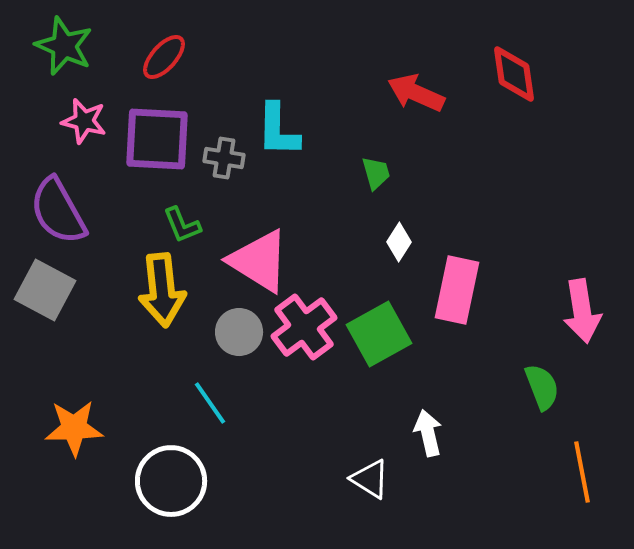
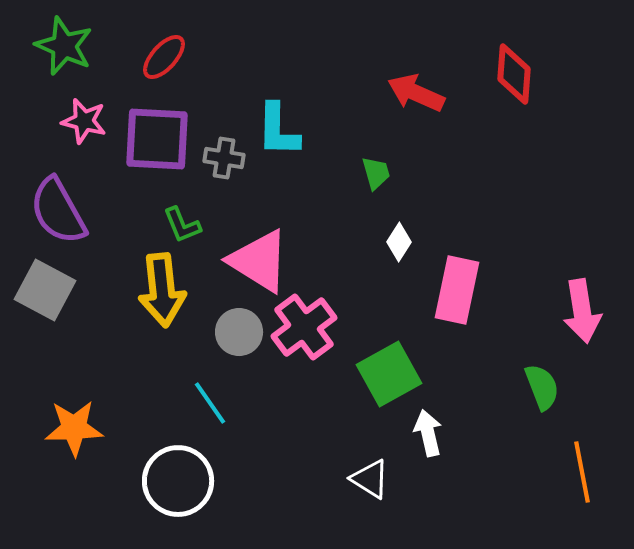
red diamond: rotated 12 degrees clockwise
green square: moved 10 px right, 40 px down
white circle: moved 7 px right
